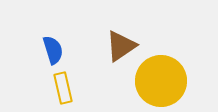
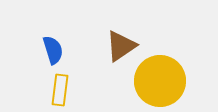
yellow circle: moved 1 px left
yellow rectangle: moved 3 px left, 2 px down; rotated 20 degrees clockwise
